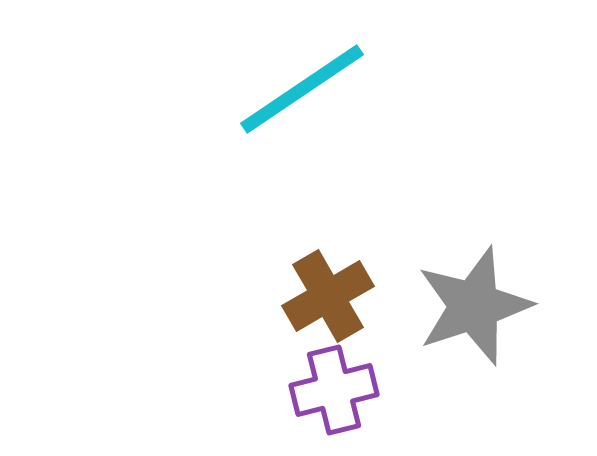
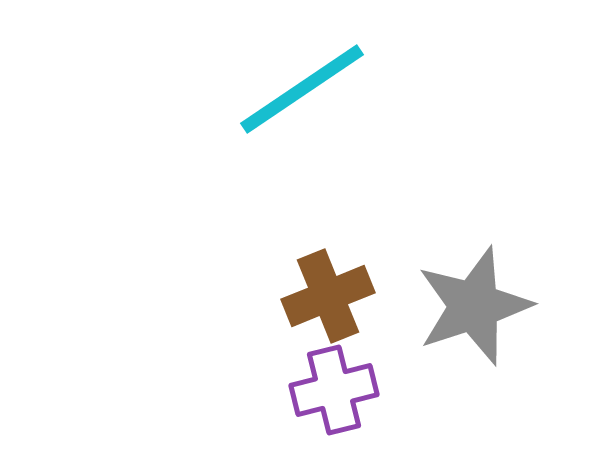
brown cross: rotated 8 degrees clockwise
